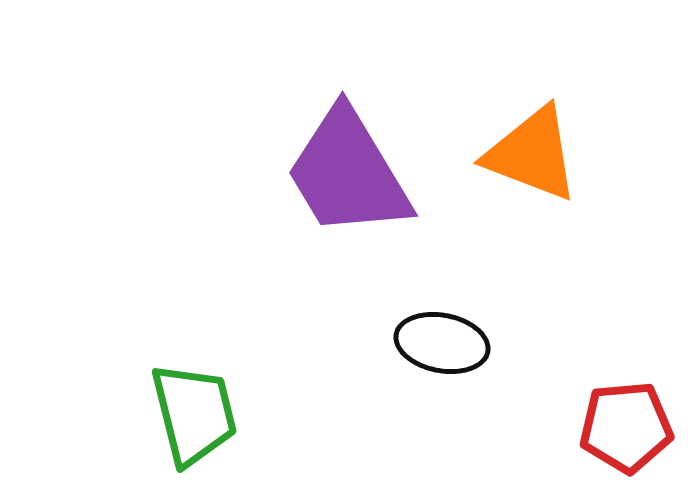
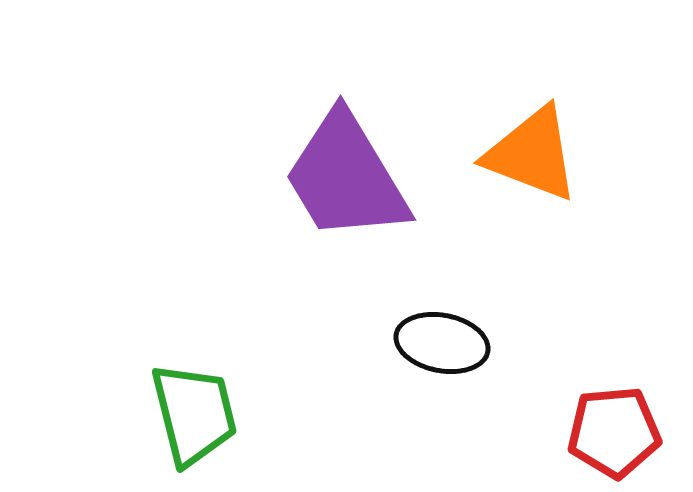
purple trapezoid: moved 2 px left, 4 px down
red pentagon: moved 12 px left, 5 px down
